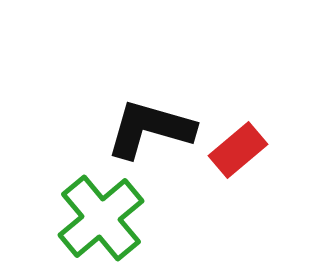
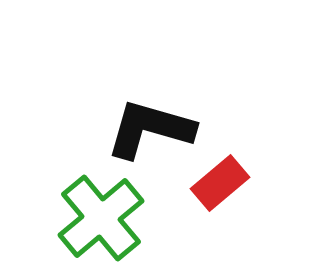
red rectangle: moved 18 px left, 33 px down
